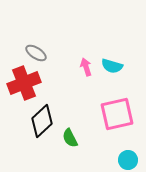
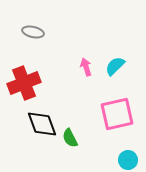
gray ellipse: moved 3 px left, 21 px up; rotated 20 degrees counterclockwise
cyan semicircle: moved 3 px right; rotated 120 degrees clockwise
black diamond: moved 3 px down; rotated 68 degrees counterclockwise
